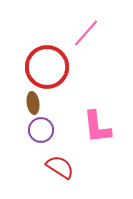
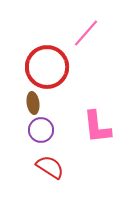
red semicircle: moved 10 px left
